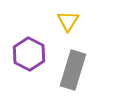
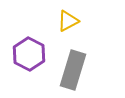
yellow triangle: rotated 30 degrees clockwise
